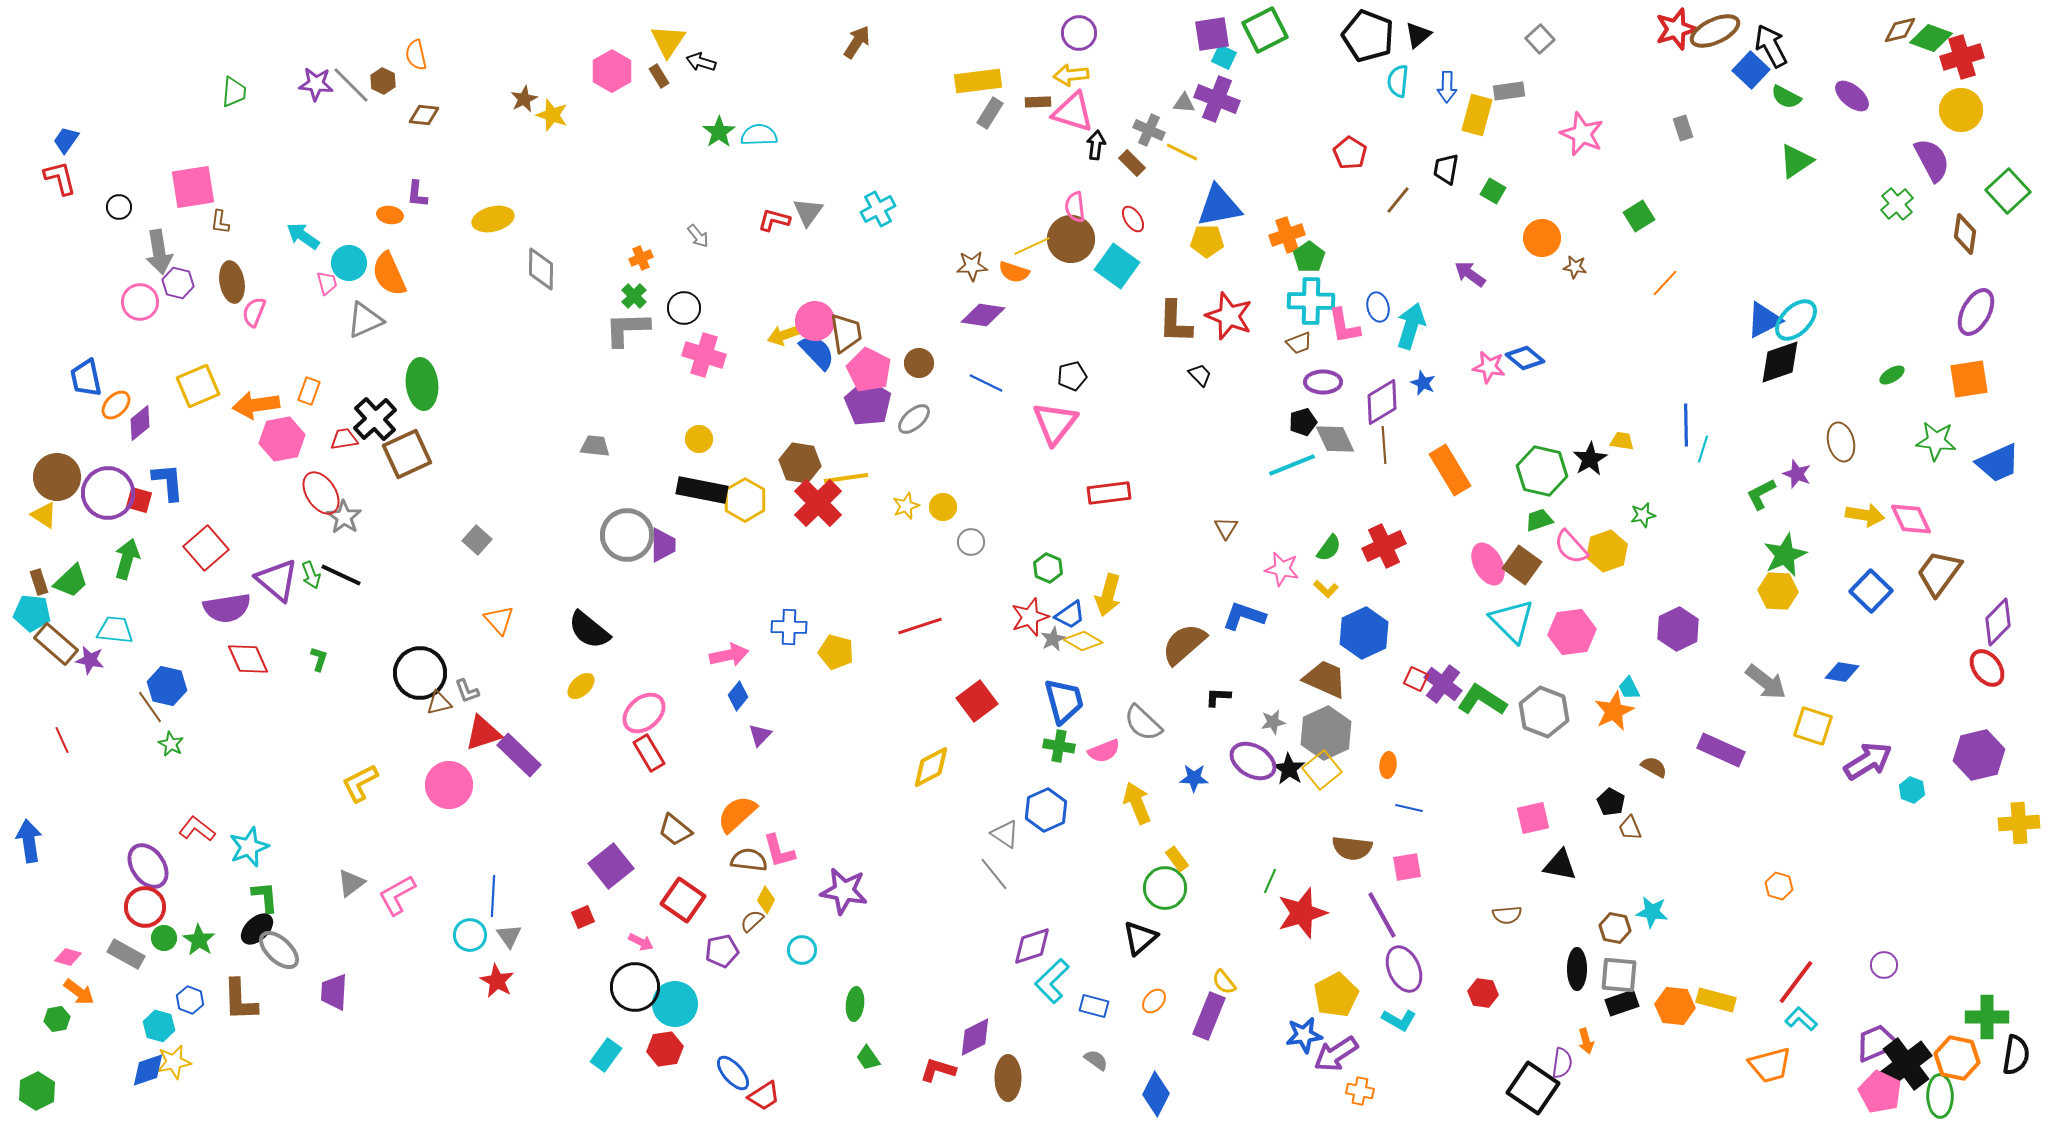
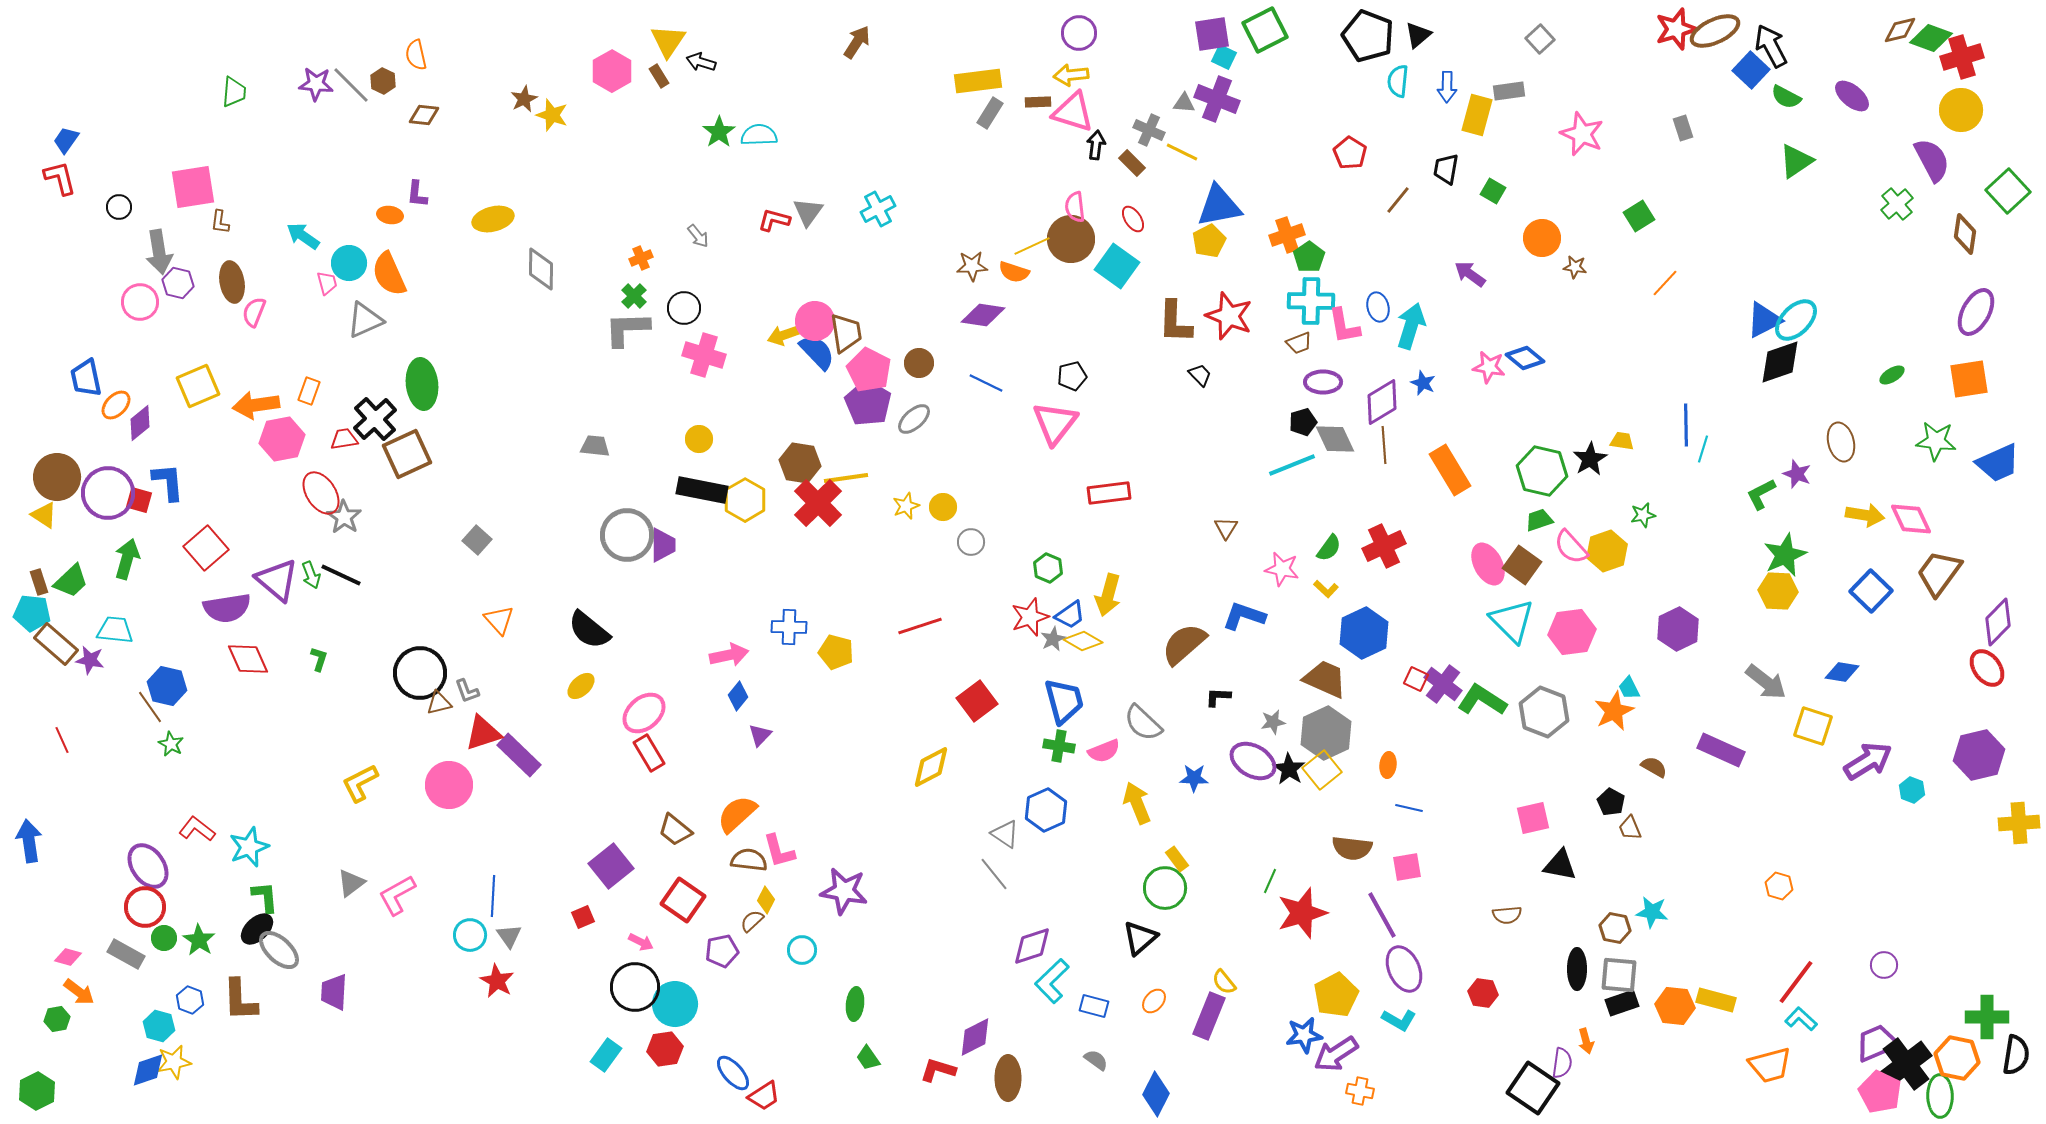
yellow pentagon at (1207, 241): moved 2 px right; rotated 28 degrees counterclockwise
